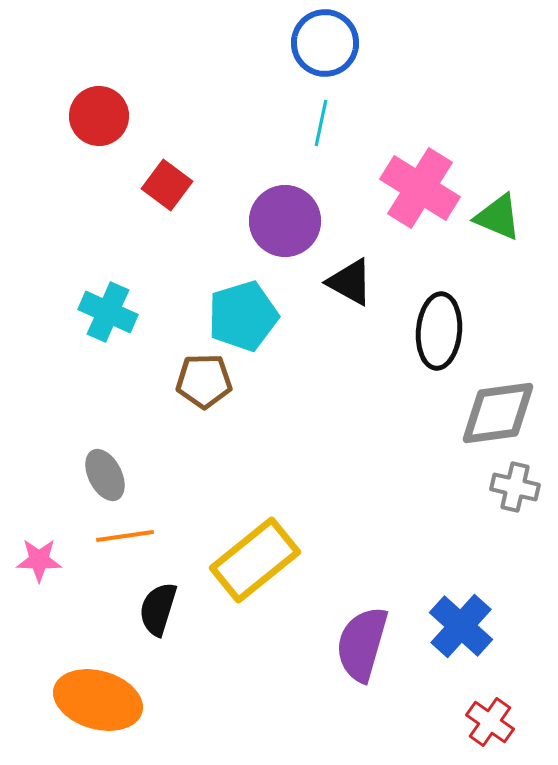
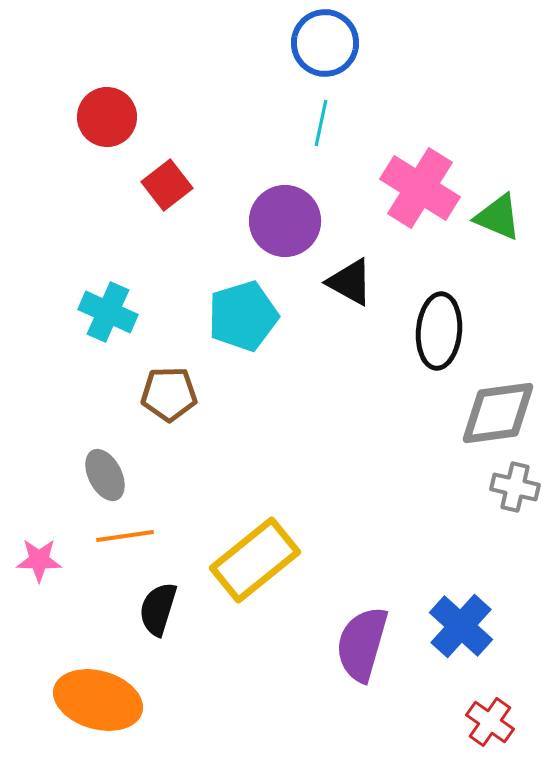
red circle: moved 8 px right, 1 px down
red square: rotated 15 degrees clockwise
brown pentagon: moved 35 px left, 13 px down
